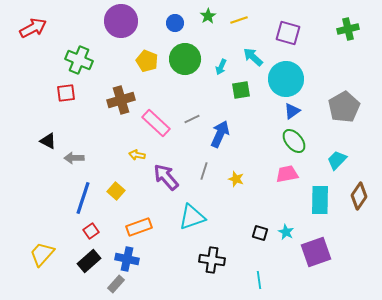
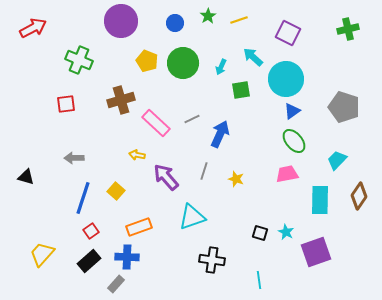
purple square at (288, 33): rotated 10 degrees clockwise
green circle at (185, 59): moved 2 px left, 4 px down
red square at (66, 93): moved 11 px down
gray pentagon at (344, 107): rotated 24 degrees counterclockwise
black triangle at (48, 141): moved 22 px left, 36 px down; rotated 12 degrees counterclockwise
blue cross at (127, 259): moved 2 px up; rotated 10 degrees counterclockwise
